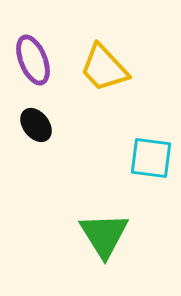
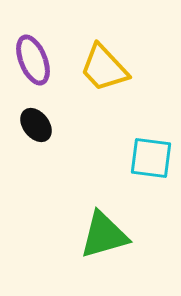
green triangle: rotated 46 degrees clockwise
